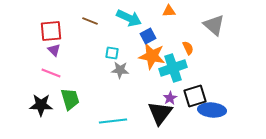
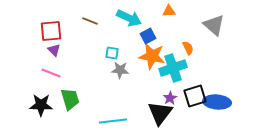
blue ellipse: moved 5 px right, 8 px up
